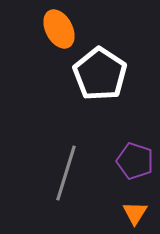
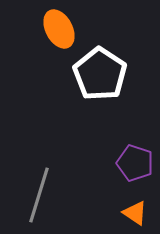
purple pentagon: moved 2 px down
gray line: moved 27 px left, 22 px down
orange triangle: rotated 28 degrees counterclockwise
